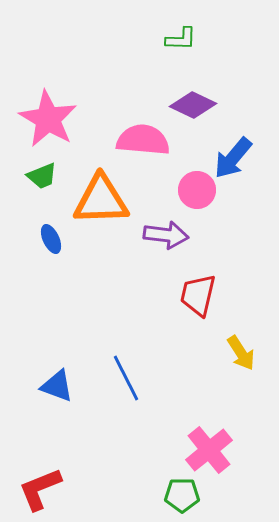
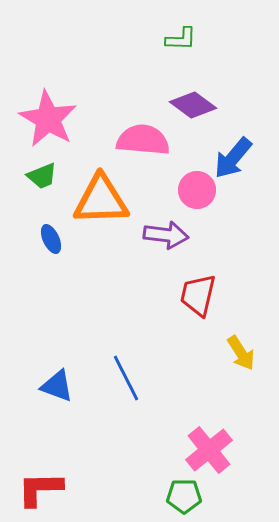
purple diamond: rotated 12 degrees clockwise
red L-shape: rotated 21 degrees clockwise
green pentagon: moved 2 px right, 1 px down
